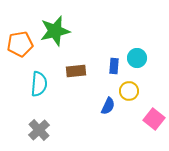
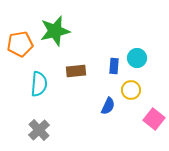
yellow circle: moved 2 px right, 1 px up
